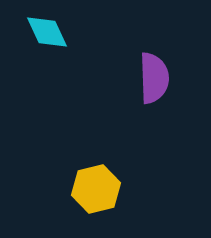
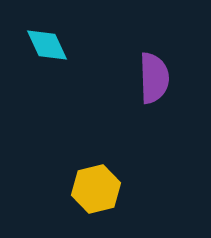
cyan diamond: moved 13 px down
